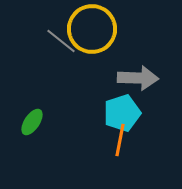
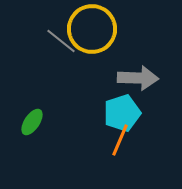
orange line: rotated 12 degrees clockwise
